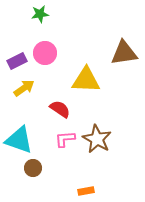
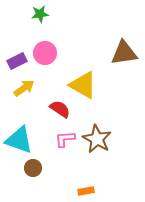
yellow triangle: moved 3 px left, 5 px down; rotated 28 degrees clockwise
